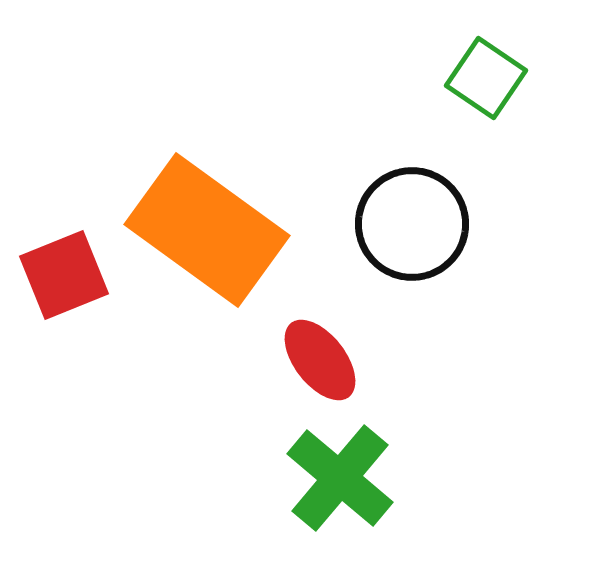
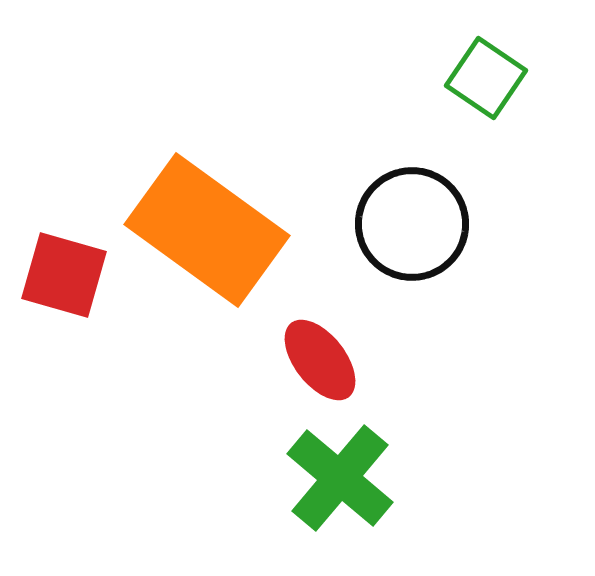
red square: rotated 38 degrees clockwise
